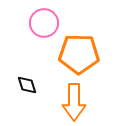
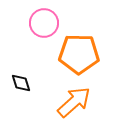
black diamond: moved 6 px left, 2 px up
orange arrow: rotated 132 degrees counterclockwise
